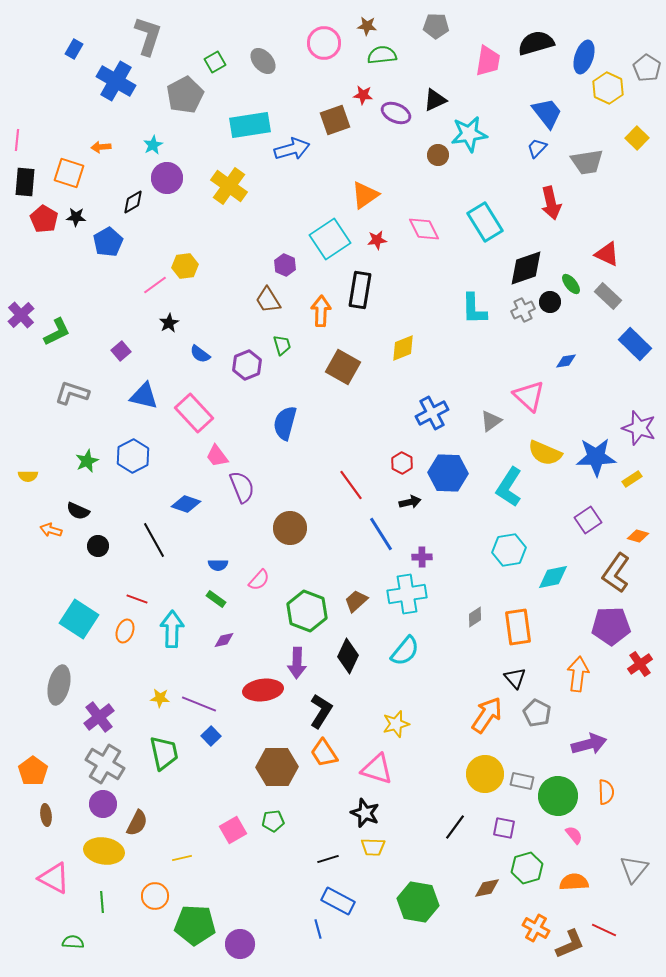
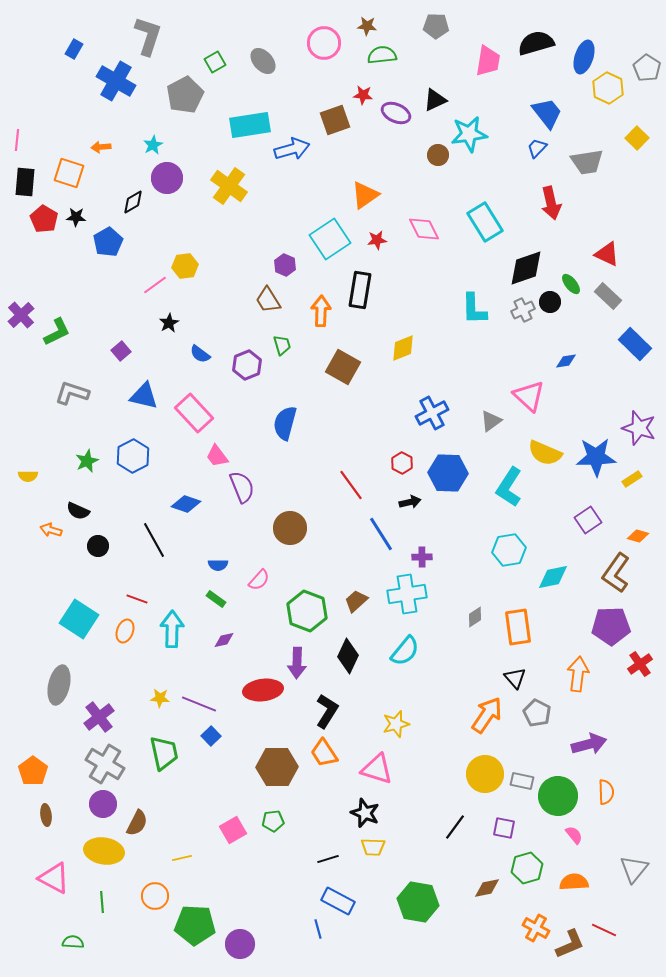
black L-shape at (321, 711): moved 6 px right
